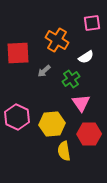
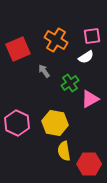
pink square: moved 13 px down
orange cross: moved 1 px left
red square: moved 4 px up; rotated 20 degrees counterclockwise
gray arrow: rotated 96 degrees clockwise
green cross: moved 1 px left, 4 px down
pink triangle: moved 9 px right, 4 px up; rotated 36 degrees clockwise
pink hexagon: moved 6 px down
yellow hexagon: moved 3 px right, 1 px up; rotated 15 degrees clockwise
red hexagon: moved 30 px down
